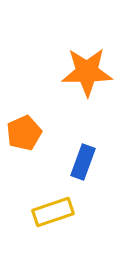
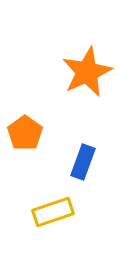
orange star: rotated 24 degrees counterclockwise
orange pentagon: moved 1 px right; rotated 12 degrees counterclockwise
